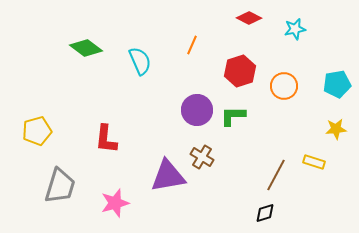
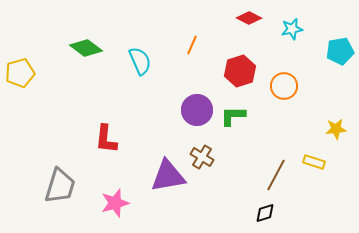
cyan star: moved 3 px left
cyan pentagon: moved 3 px right, 33 px up
yellow pentagon: moved 17 px left, 58 px up
